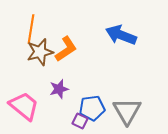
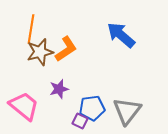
blue arrow: rotated 20 degrees clockwise
gray triangle: rotated 8 degrees clockwise
